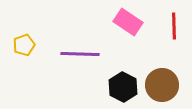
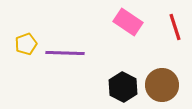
red line: moved 1 px right, 1 px down; rotated 16 degrees counterclockwise
yellow pentagon: moved 2 px right, 1 px up
purple line: moved 15 px left, 1 px up
